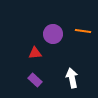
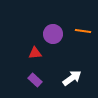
white arrow: rotated 66 degrees clockwise
